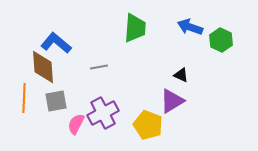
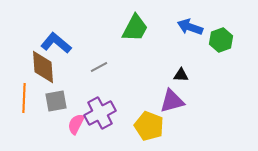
green trapezoid: rotated 24 degrees clockwise
green hexagon: rotated 15 degrees clockwise
gray line: rotated 18 degrees counterclockwise
black triangle: rotated 21 degrees counterclockwise
purple triangle: rotated 16 degrees clockwise
purple cross: moved 3 px left
yellow pentagon: moved 1 px right, 1 px down
